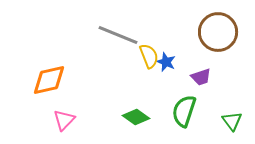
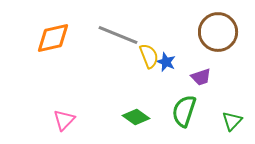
orange diamond: moved 4 px right, 42 px up
green triangle: rotated 20 degrees clockwise
